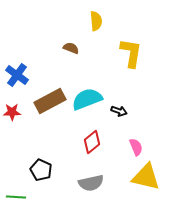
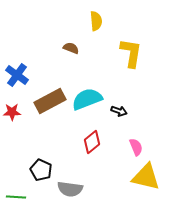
gray semicircle: moved 21 px left, 6 px down; rotated 20 degrees clockwise
